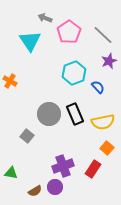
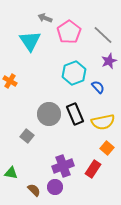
brown semicircle: moved 1 px left, 1 px up; rotated 104 degrees counterclockwise
